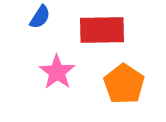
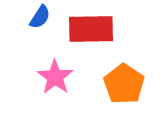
red rectangle: moved 11 px left, 1 px up
pink star: moved 2 px left, 5 px down
